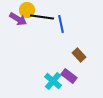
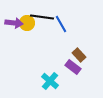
yellow circle: moved 13 px down
purple arrow: moved 4 px left, 4 px down; rotated 24 degrees counterclockwise
blue line: rotated 18 degrees counterclockwise
purple rectangle: moved 4 px right, 9 px up
cyan cross: moved 3 px left
